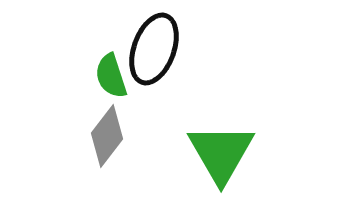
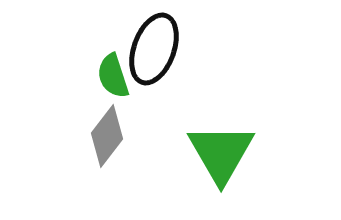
green semicircle: moved 2 px right
